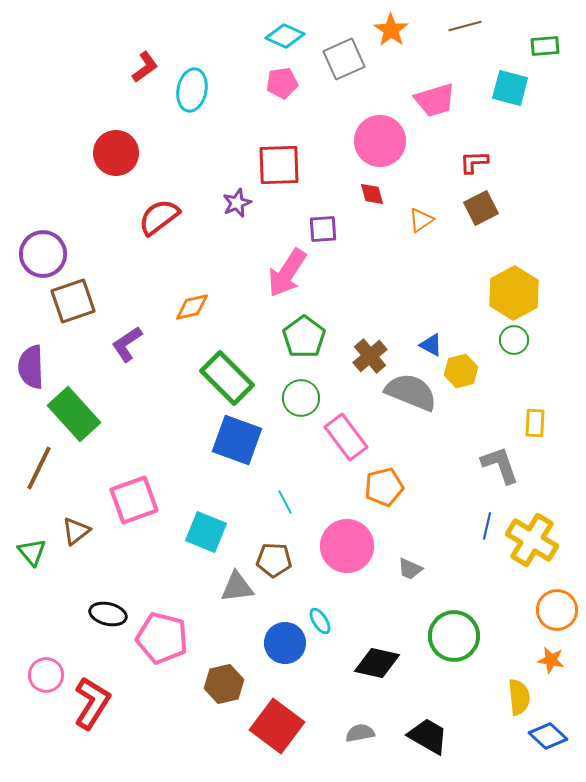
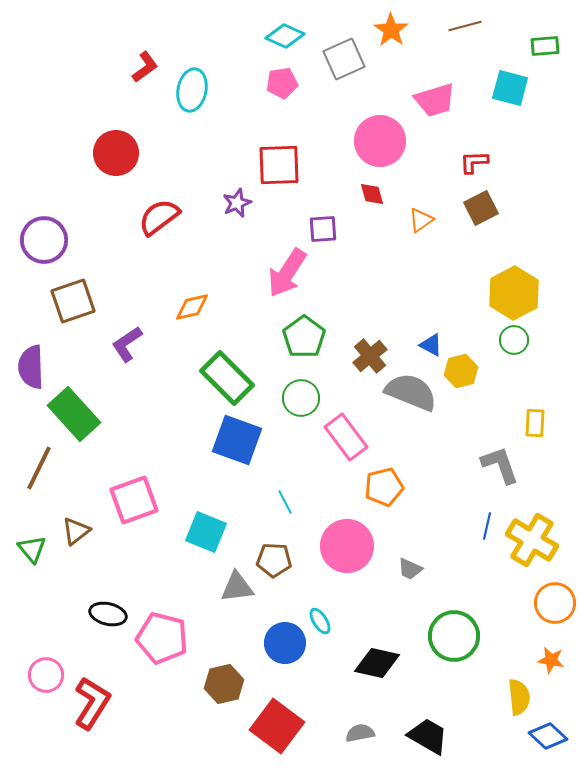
purple circle at (43, 254): moved 1 px right, 14 px up
green triangle at (32, 552): moved 3 px up
orange circle at (557, 610): moved 2 px left, 7 px up
